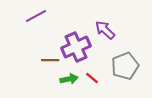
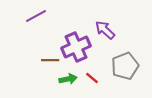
green arrow: moved 1 px left
